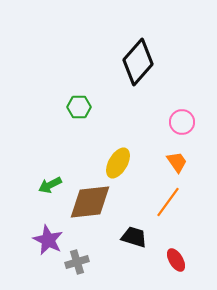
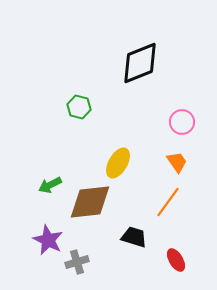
black diamond: moved 2 px right, 1 px down; rotated 27 degrees clockwise
green hexagon: rotated 15 degrees clockwise
